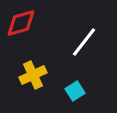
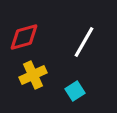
red diamond: moved 3 px right, 14 px down
white line: rotated 8 degrees counterclockwise
